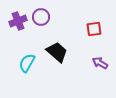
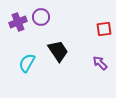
purple cross: moved 1 px down
red square: moved 10 px right
black trapezoid: moved 1 px right, 1 px up; rotated 15 degrees clockwise
purple arrow: rotated 14 degrees clockwise
